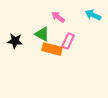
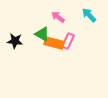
cyan arrow: moved 4 px left; rotated 21 degrees clockwise
orange rectangle: moved 2 px right, 6 px up
